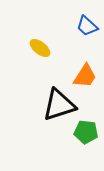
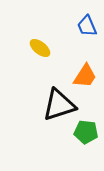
blue trapezoid: rotated 25 degrees clockwise
